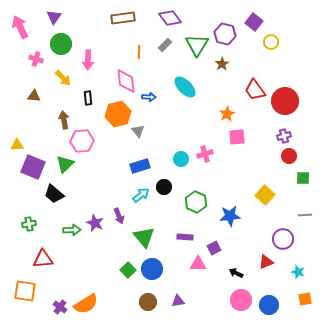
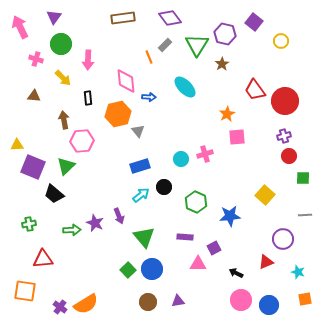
yellow circle at (271, 42): moved 10 px right, 1 px up
orange line at (139, 52): moved 10 px right, 5 px down; rotated 24 degrees counterclockwise
green triangle at (65, 164): moved 1 px right, 2 px down
